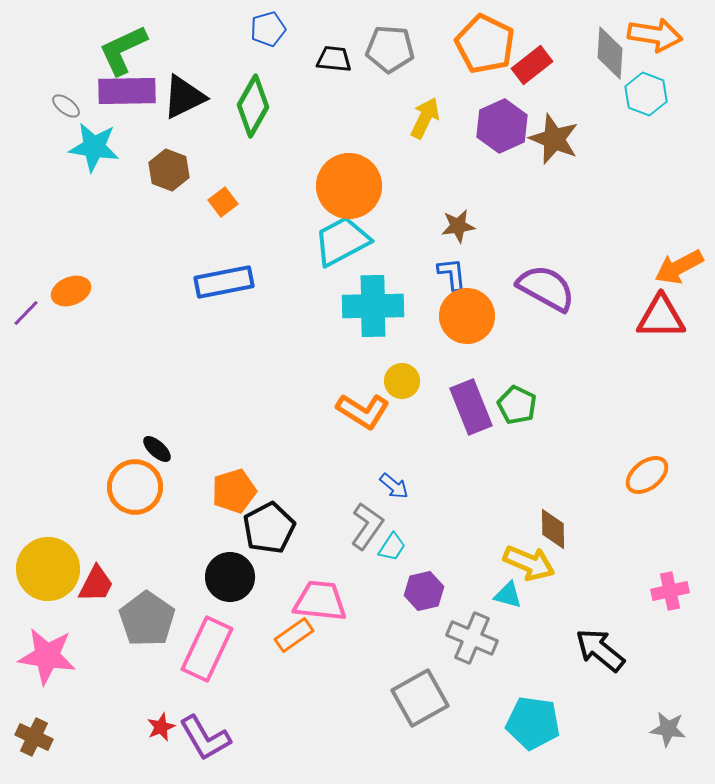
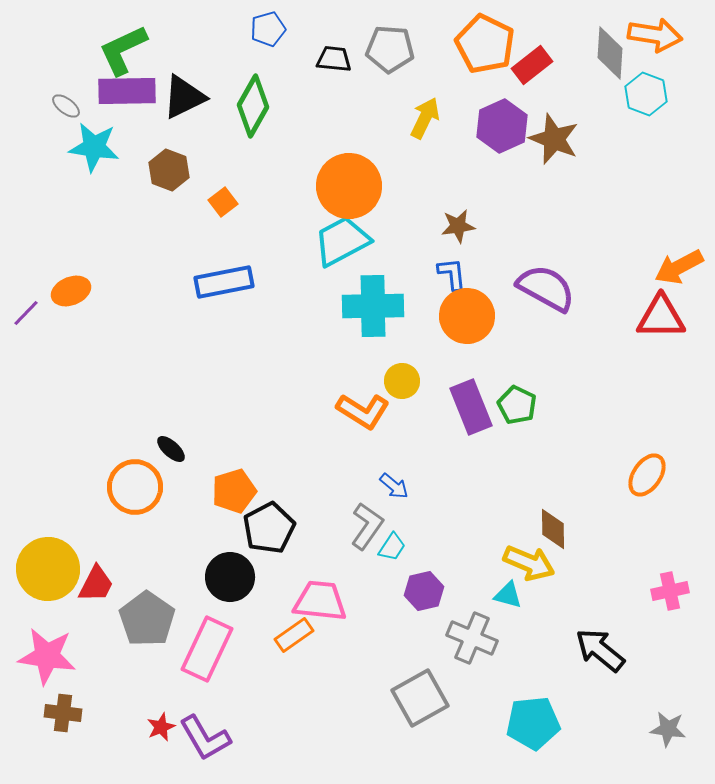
black ellipse at (157, 449): moved 14 px right
orange ellipse at (647, 475): rotated 18 degrees counterclockwise
cyan pentagon at (533, 723): rotated 14 degrees counterclockwise
brown cross at (34, 737): moved 29 px right, 24 px up; rotated 18 degrees counterclockwise
